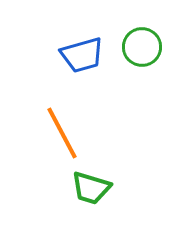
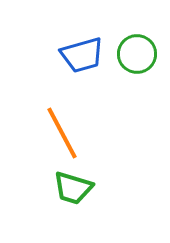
green circle: moved 5 px left, 7 px down
green trapezoid: moved 18 px left
